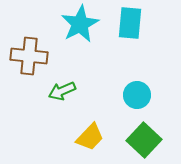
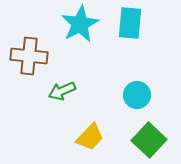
green square: moved 5 px right
